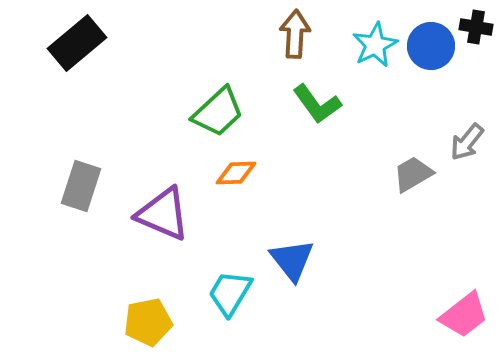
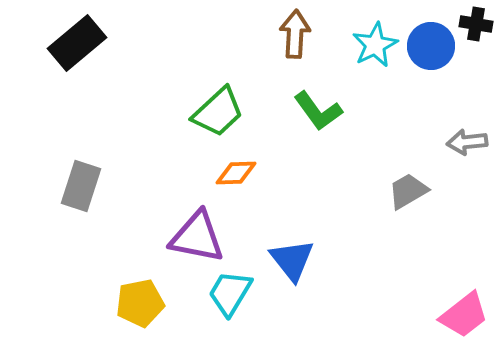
black cross: moved 3 px up
green L-shape: moved 1 px right, 7 px down
gray arrow: rotated 45 degrees clockwise
gray trapezoid: moved 5 px left, 17 px down
purple triangle: moved 34 px right, 23 px down; rotated 12 degrees counterclockwise
yellow pentagon: moved 8 px left, 19 px up
